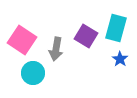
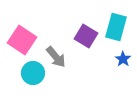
cyan rectangle: moved 1 px up
gray arrow: moved 8 px down; rotated 50 degrees counterclockwise
blue star: moved 3 px right
